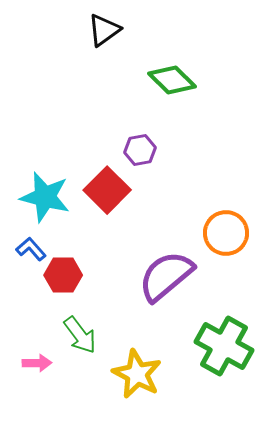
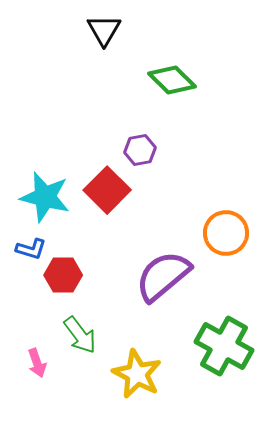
black triangle: rotated 24 degrees counterclockwise
blue L-shape: rotated 148 degrees clockwise
purple semicircle: moved 3 px left
pink arrow: rotated 72 degrees clockwise
